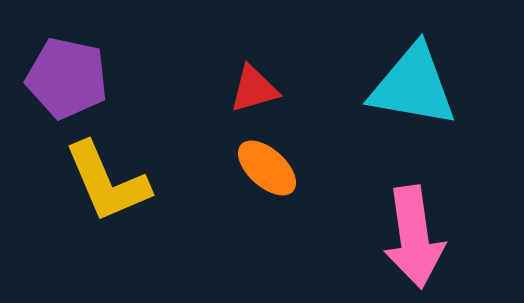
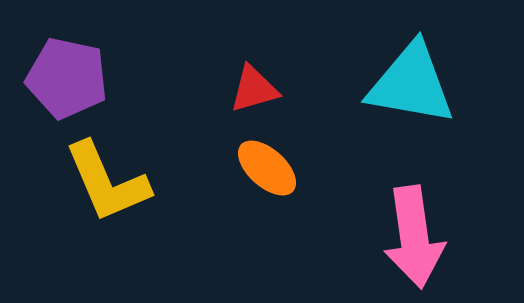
cyan triangle: moved 2 px left, 2 px up
